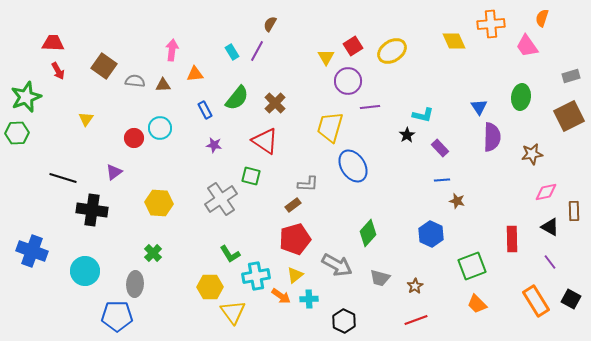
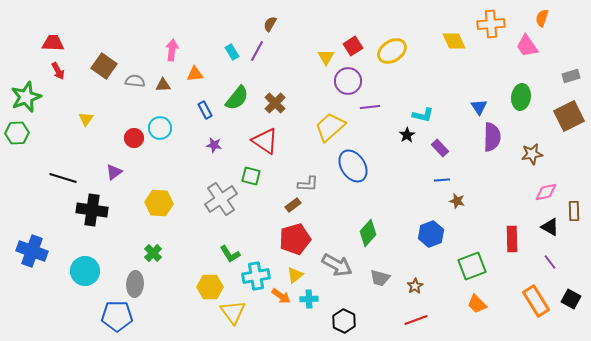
yellow trapezoid at (330, 127): rotated 32 degrees clockwise
blue hexagon at (431, 234): rotated 15 degrees clockwise
